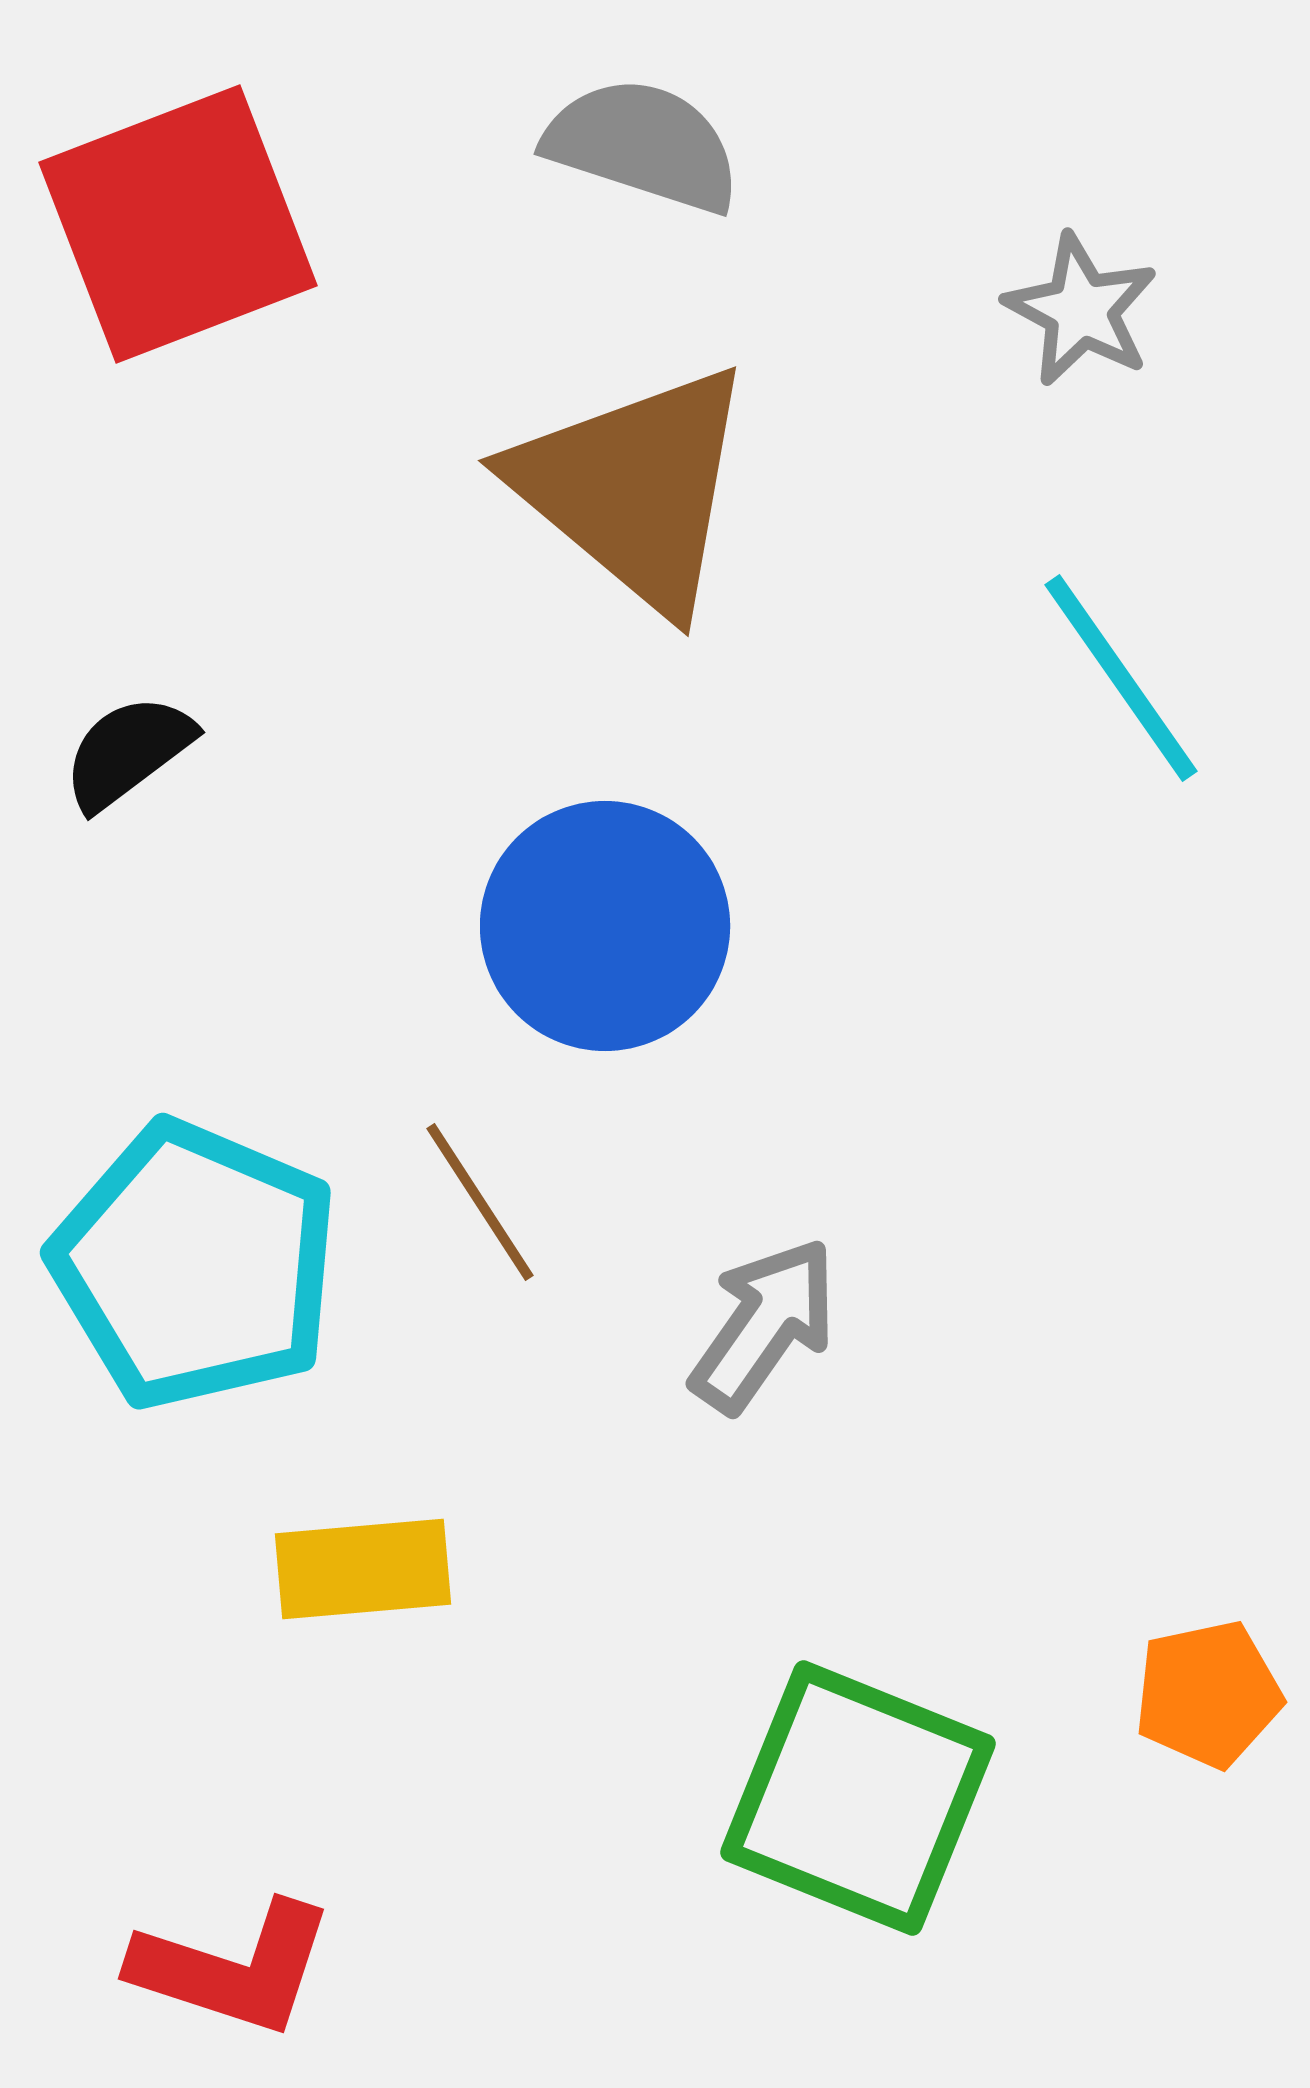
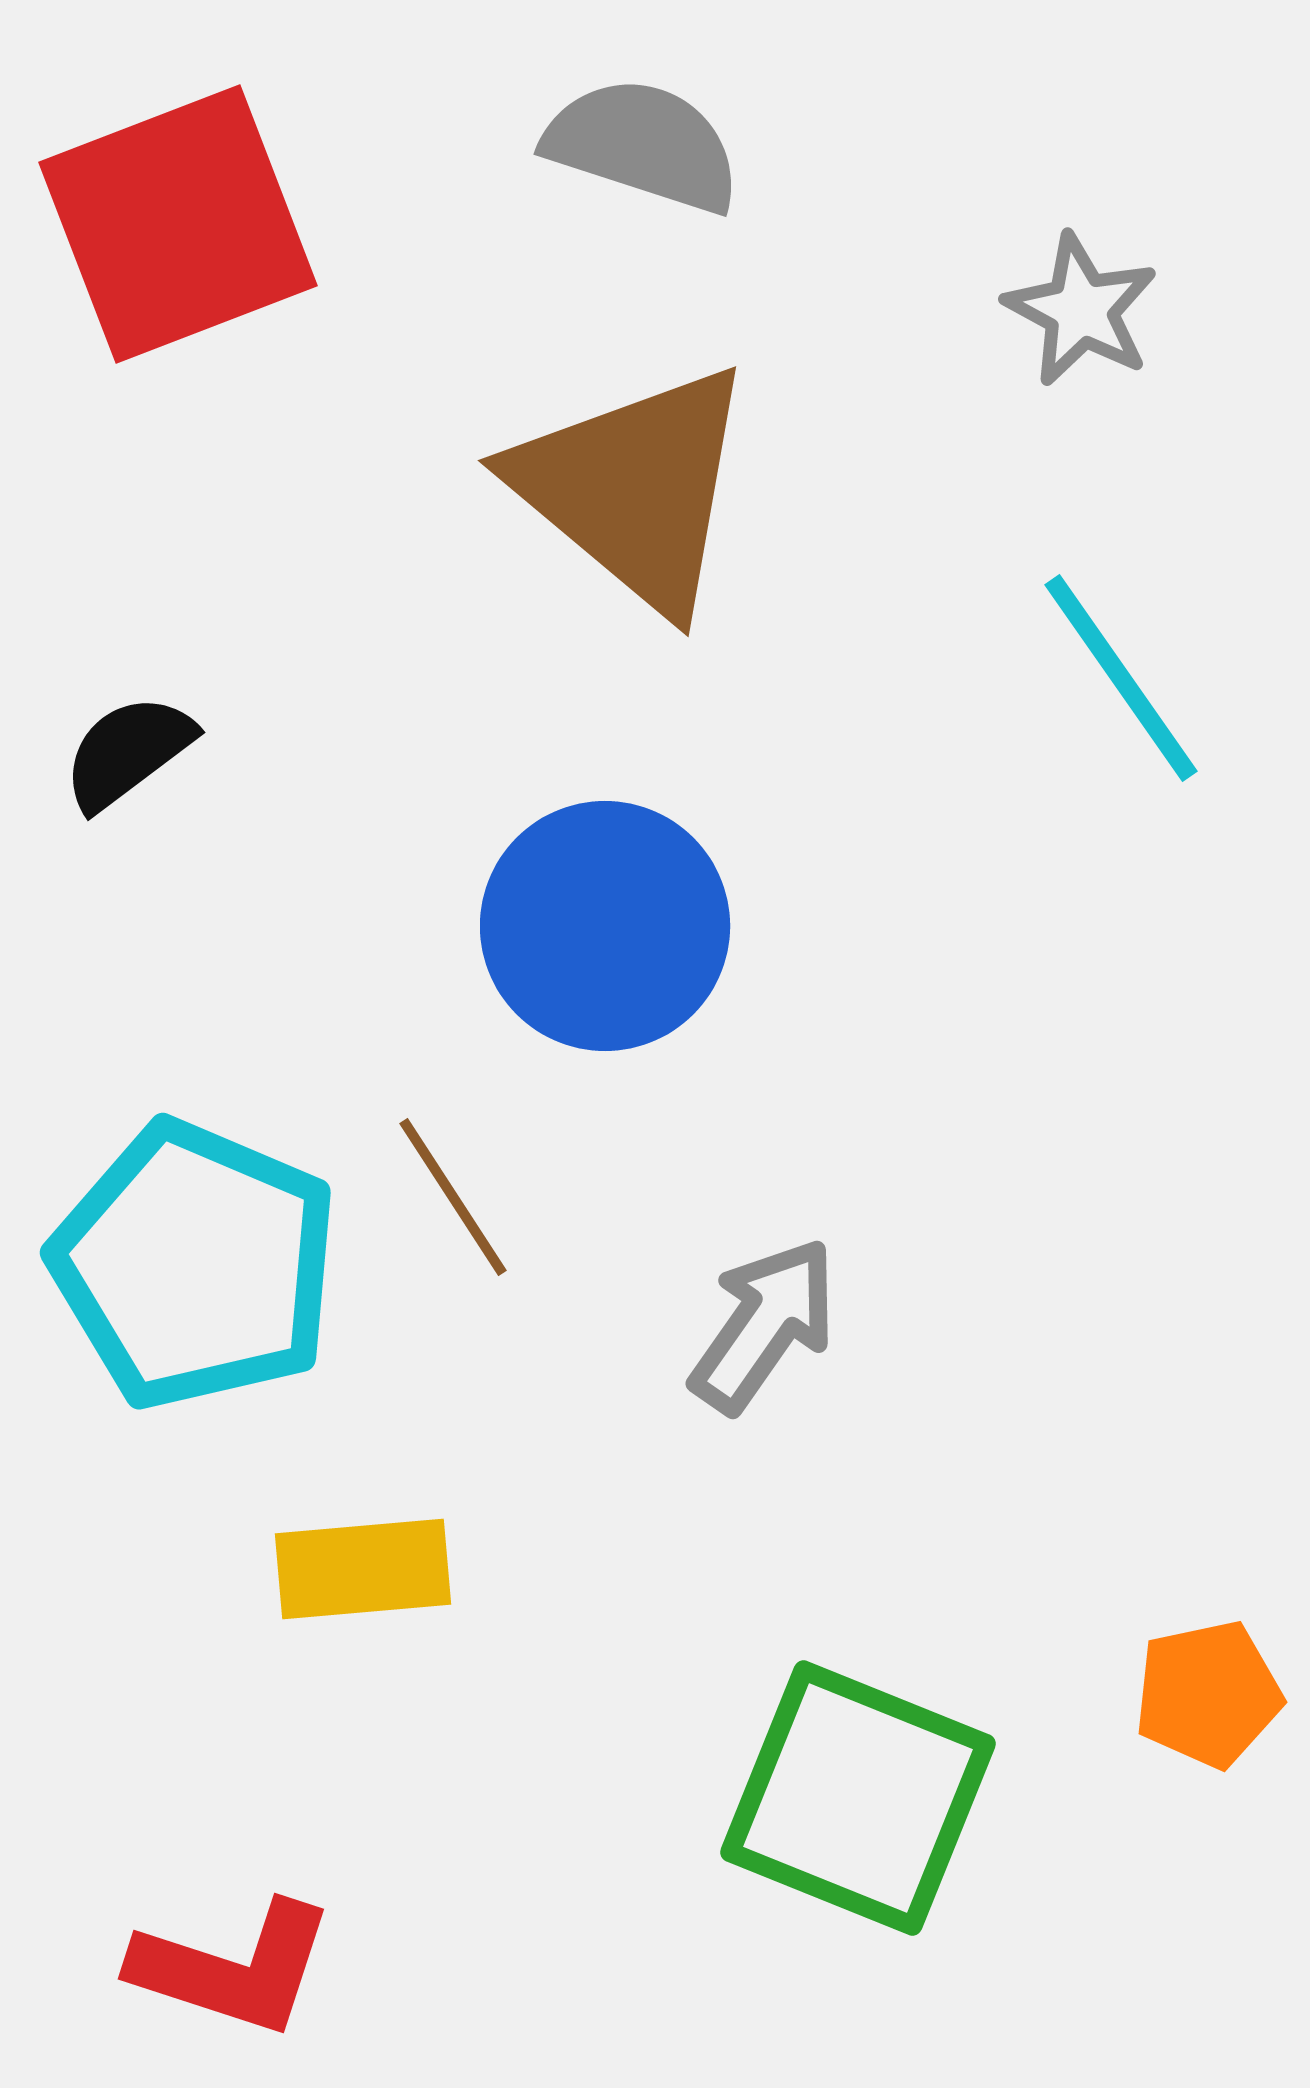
brown line: moved 27 px left, 5 px up
